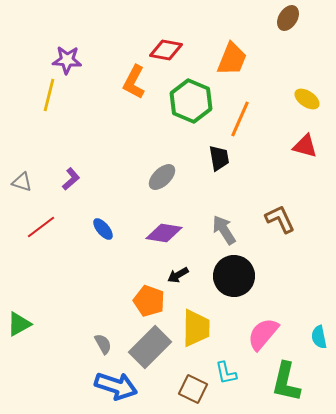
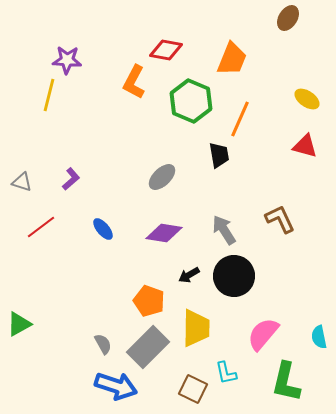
black trapezoid: moved 3 px up
black arrow: moved 11 px right
gray rectangle: moved 2 px left
